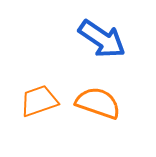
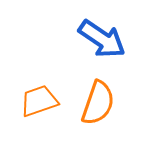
orange semicircle: rotated 90 degrees clockwise
